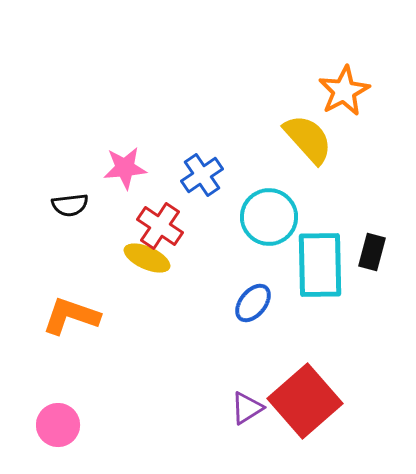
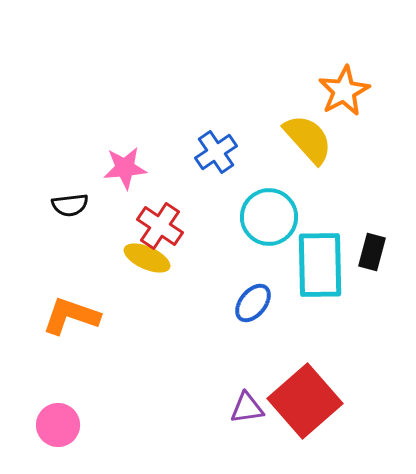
blue cross: moved 14 px right, 23 px up
purple triangle: rotated 24 degrees clockwise
